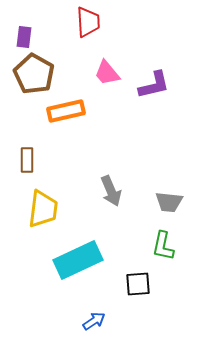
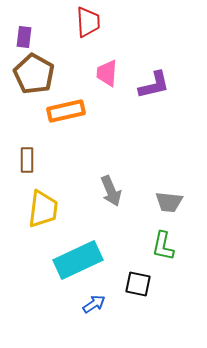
pink trapezoid: rotated 44 degrees clockwise
black square: rotated 16 degrees clockwise
blue arrow: moved 17 px up
